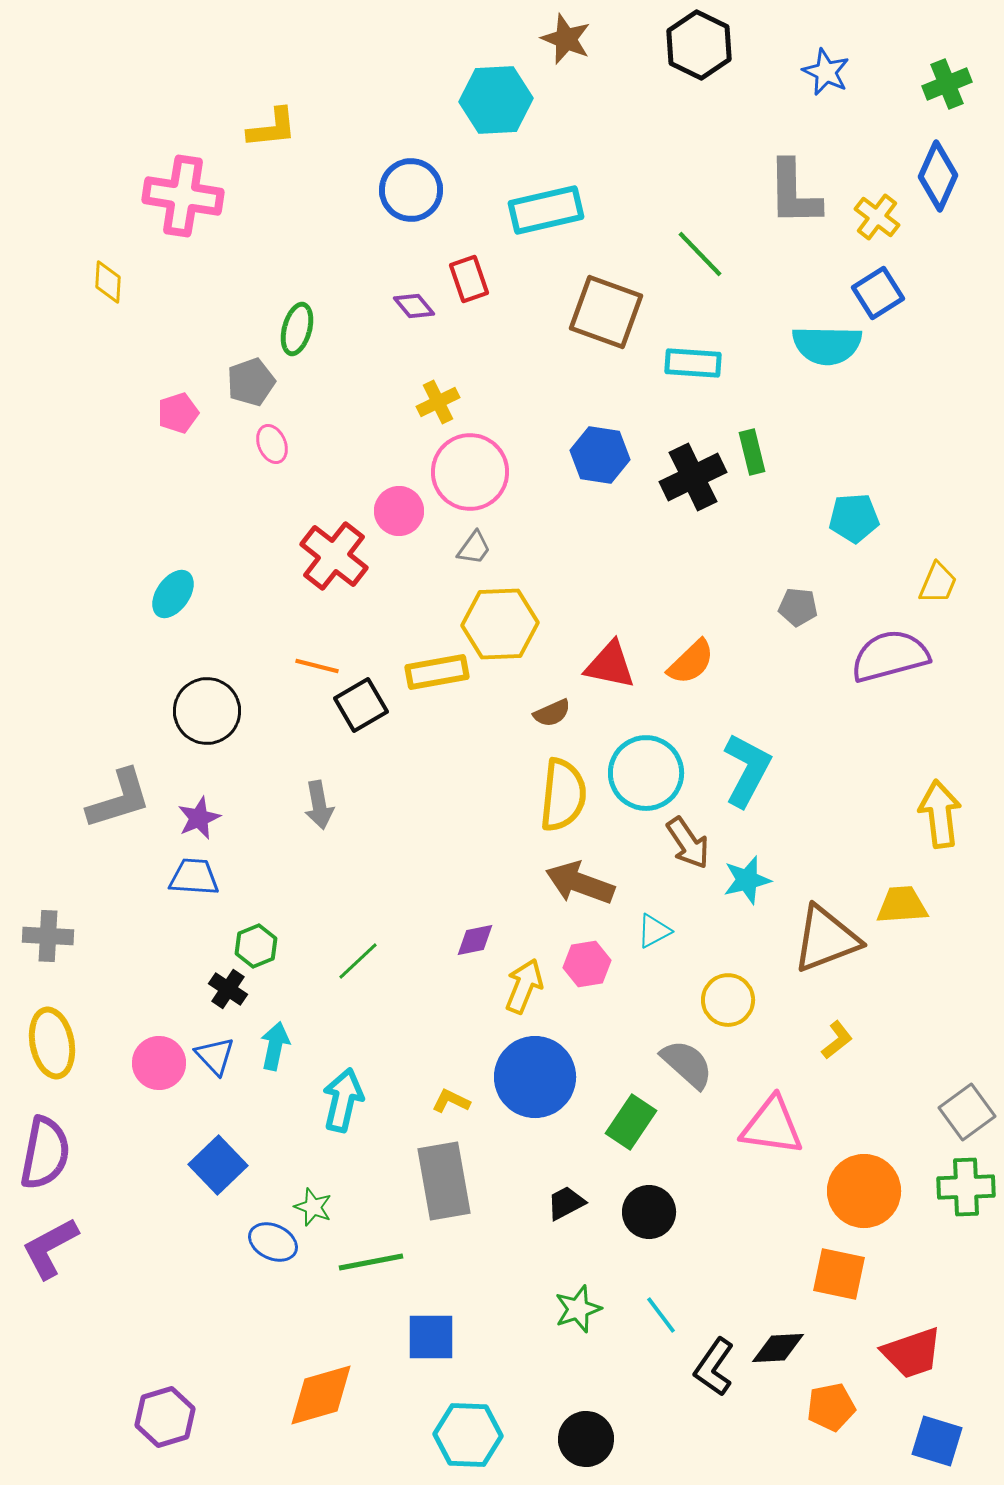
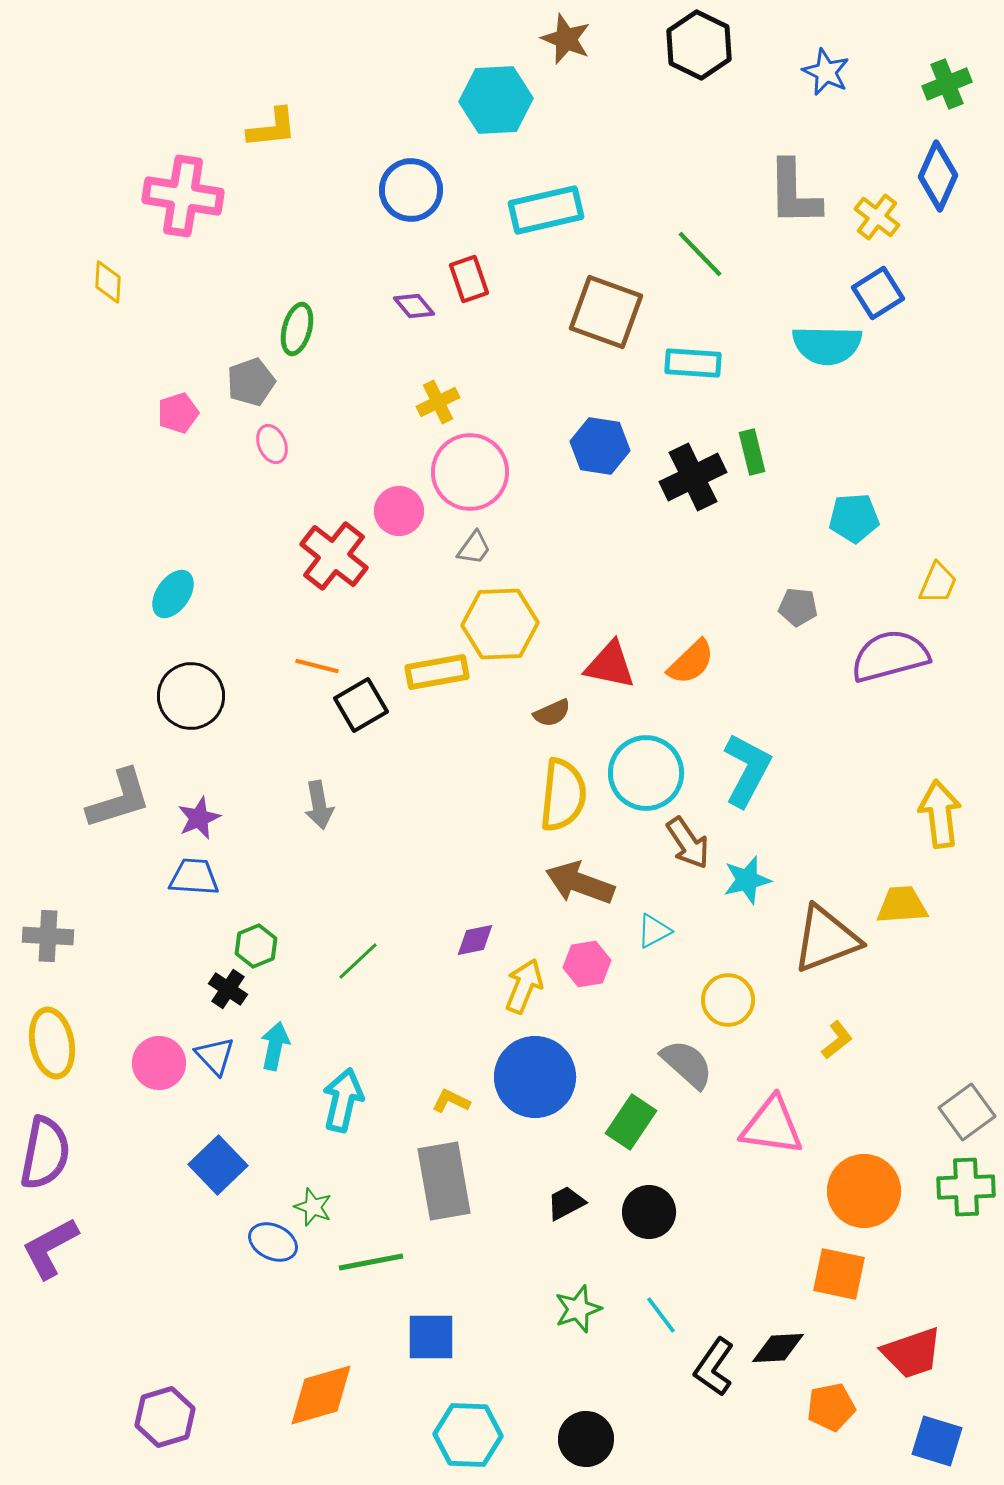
blue hexagon at (600, 455): moved 9 px up
black circle at (207, 711): moved 16 px left, 15 px up
